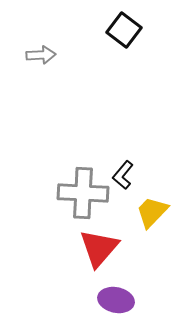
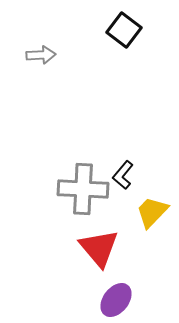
gray cross: moved 4 px up
red triangle: rotated 21 degrees counterclockwise
purple ellipse: rotated 64 degrees counterclockwise
